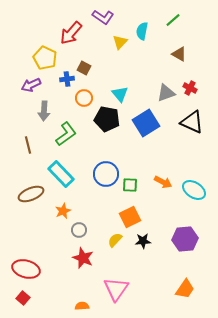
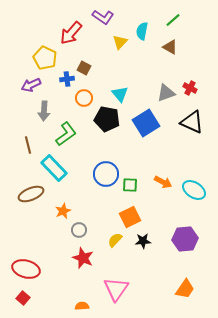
brown triangle: moved 9 px left, 7 px up
cyan rectangle: moved 7 px left, 6 px up
